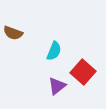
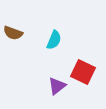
cyan semicircle: moved 11 px up
red square: rotated 15 degrees counterclockwise
